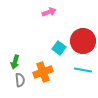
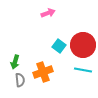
pink arrow: moved 1 px left, 1 px down
red circle: moved 4 px down
cyan square: moved 2 px up
